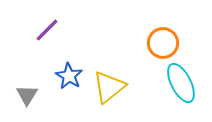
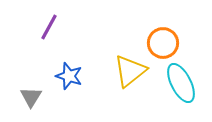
purple line: moved 2 px right, 3 px up; rotated 16 degrees counterclockwise
blue star: rotated 12 degrees counterclockwise
yellow triangle: moved 21 px right, 16 px up
gray triangle: moved 4 px right, 2 px down
